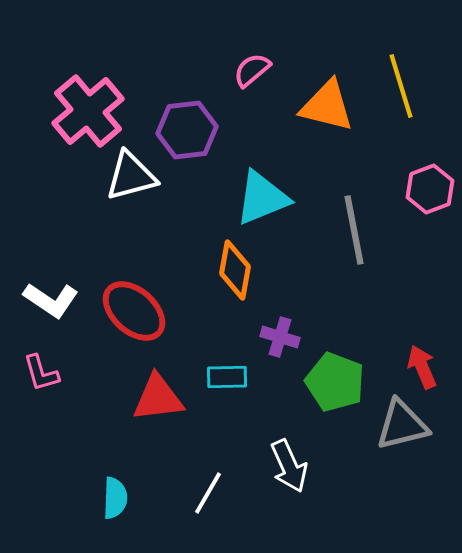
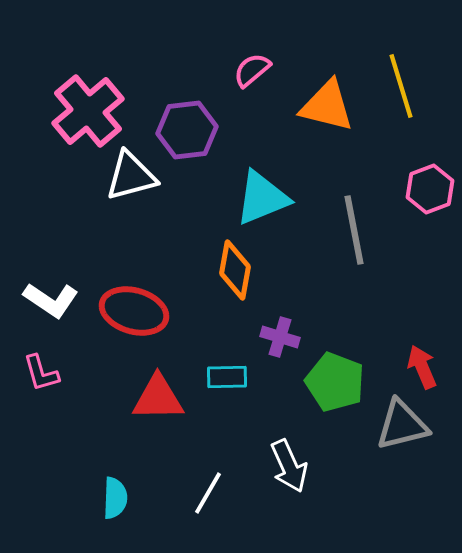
red ellipse: rotated 26 degrees counterclockwise
red triangle: rotated 6 degrees clockwise
